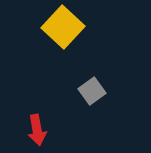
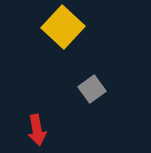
gray square: moved 2 px up
